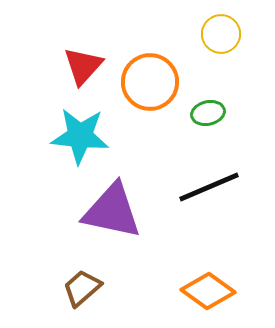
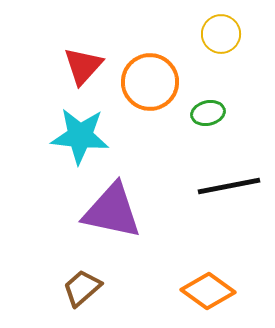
black line: moved 20 px right, 1 px up; rotated 12 degrees clockwise
